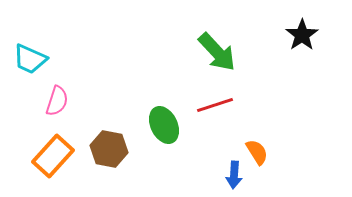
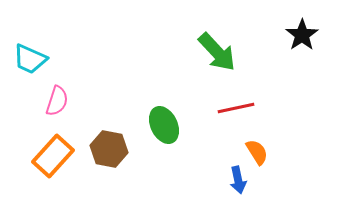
red line: moved 21 px right, 3 px down; rotated 6 degrees clockwise
blue arrow: moved 4 px right, 5 px down; rotated 16 degrees counterclockwise
